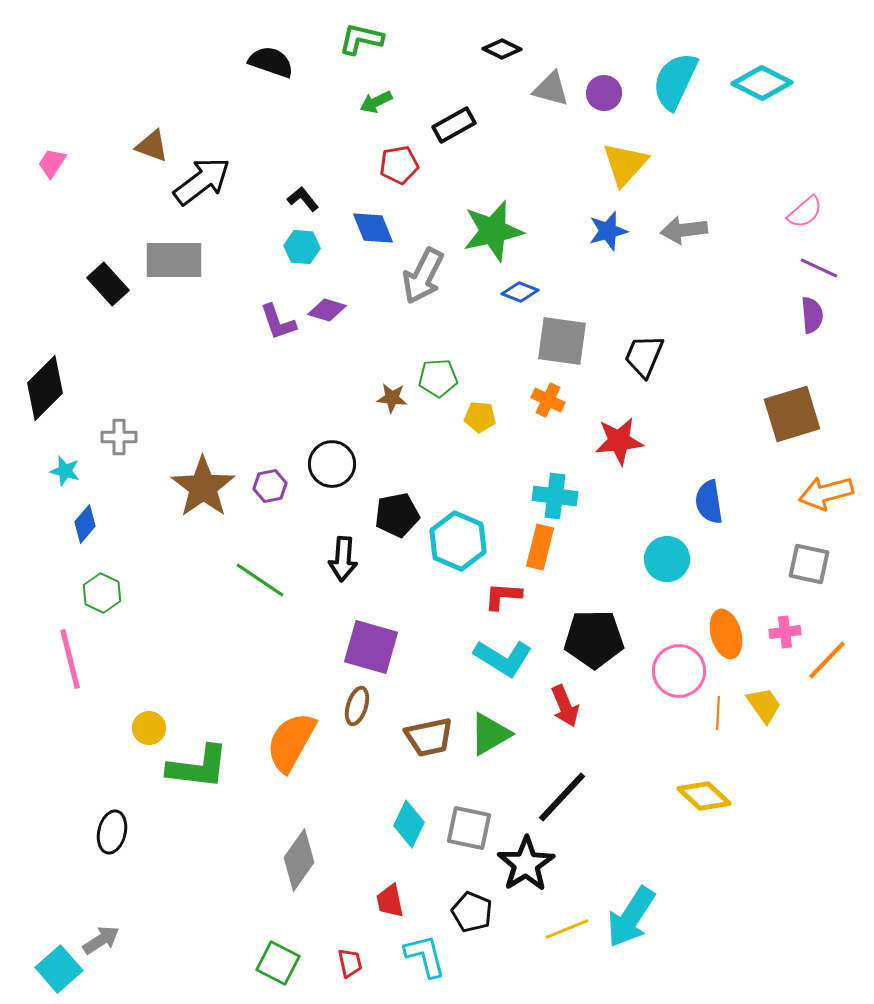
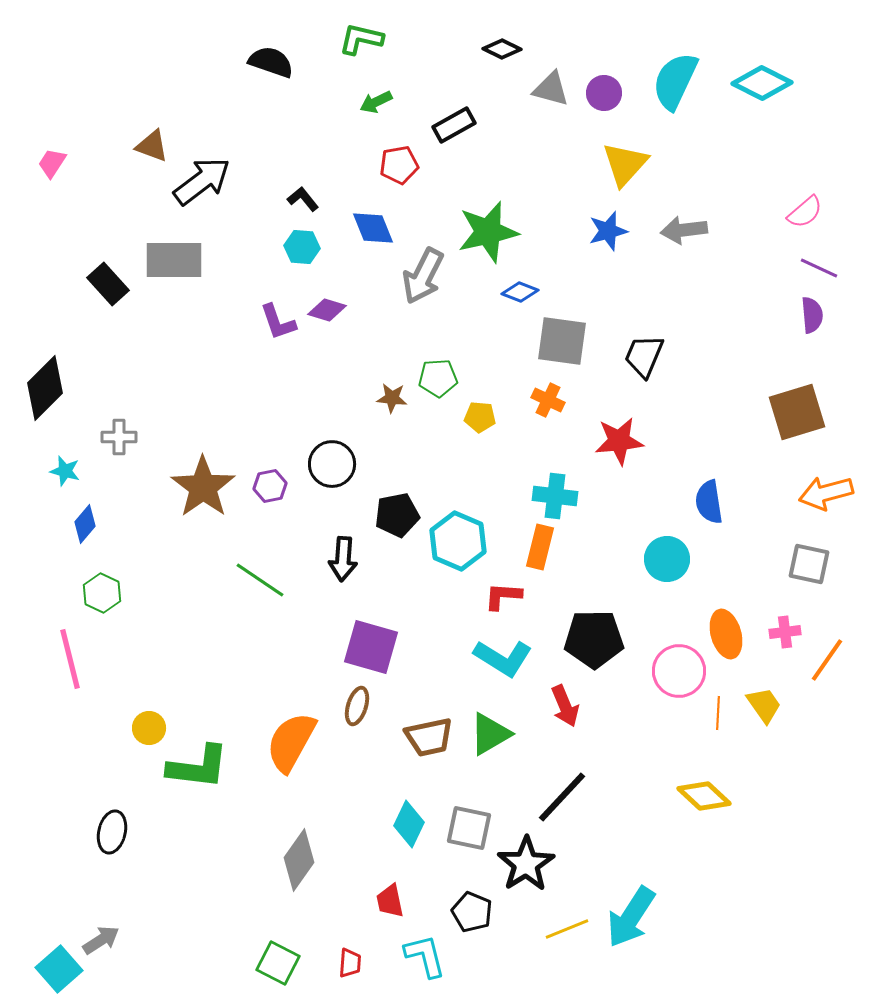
green star at (493, 231): moved 5 px left, 1 px down
brown square at (792, 414): moved 5 px right, 2 px up
orange line at (827, 660): rotated 9 degrees counterclockwise
red trapezoid at (350, 963): rotated 16 degrees clockwise
